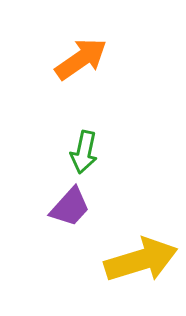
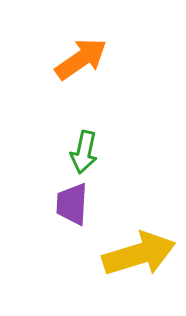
purple trapezoid: moved 2 px right, 3 px up; rotated 141 degrees clockwise
yellow arrow: moved 2 px left, 6 px up
